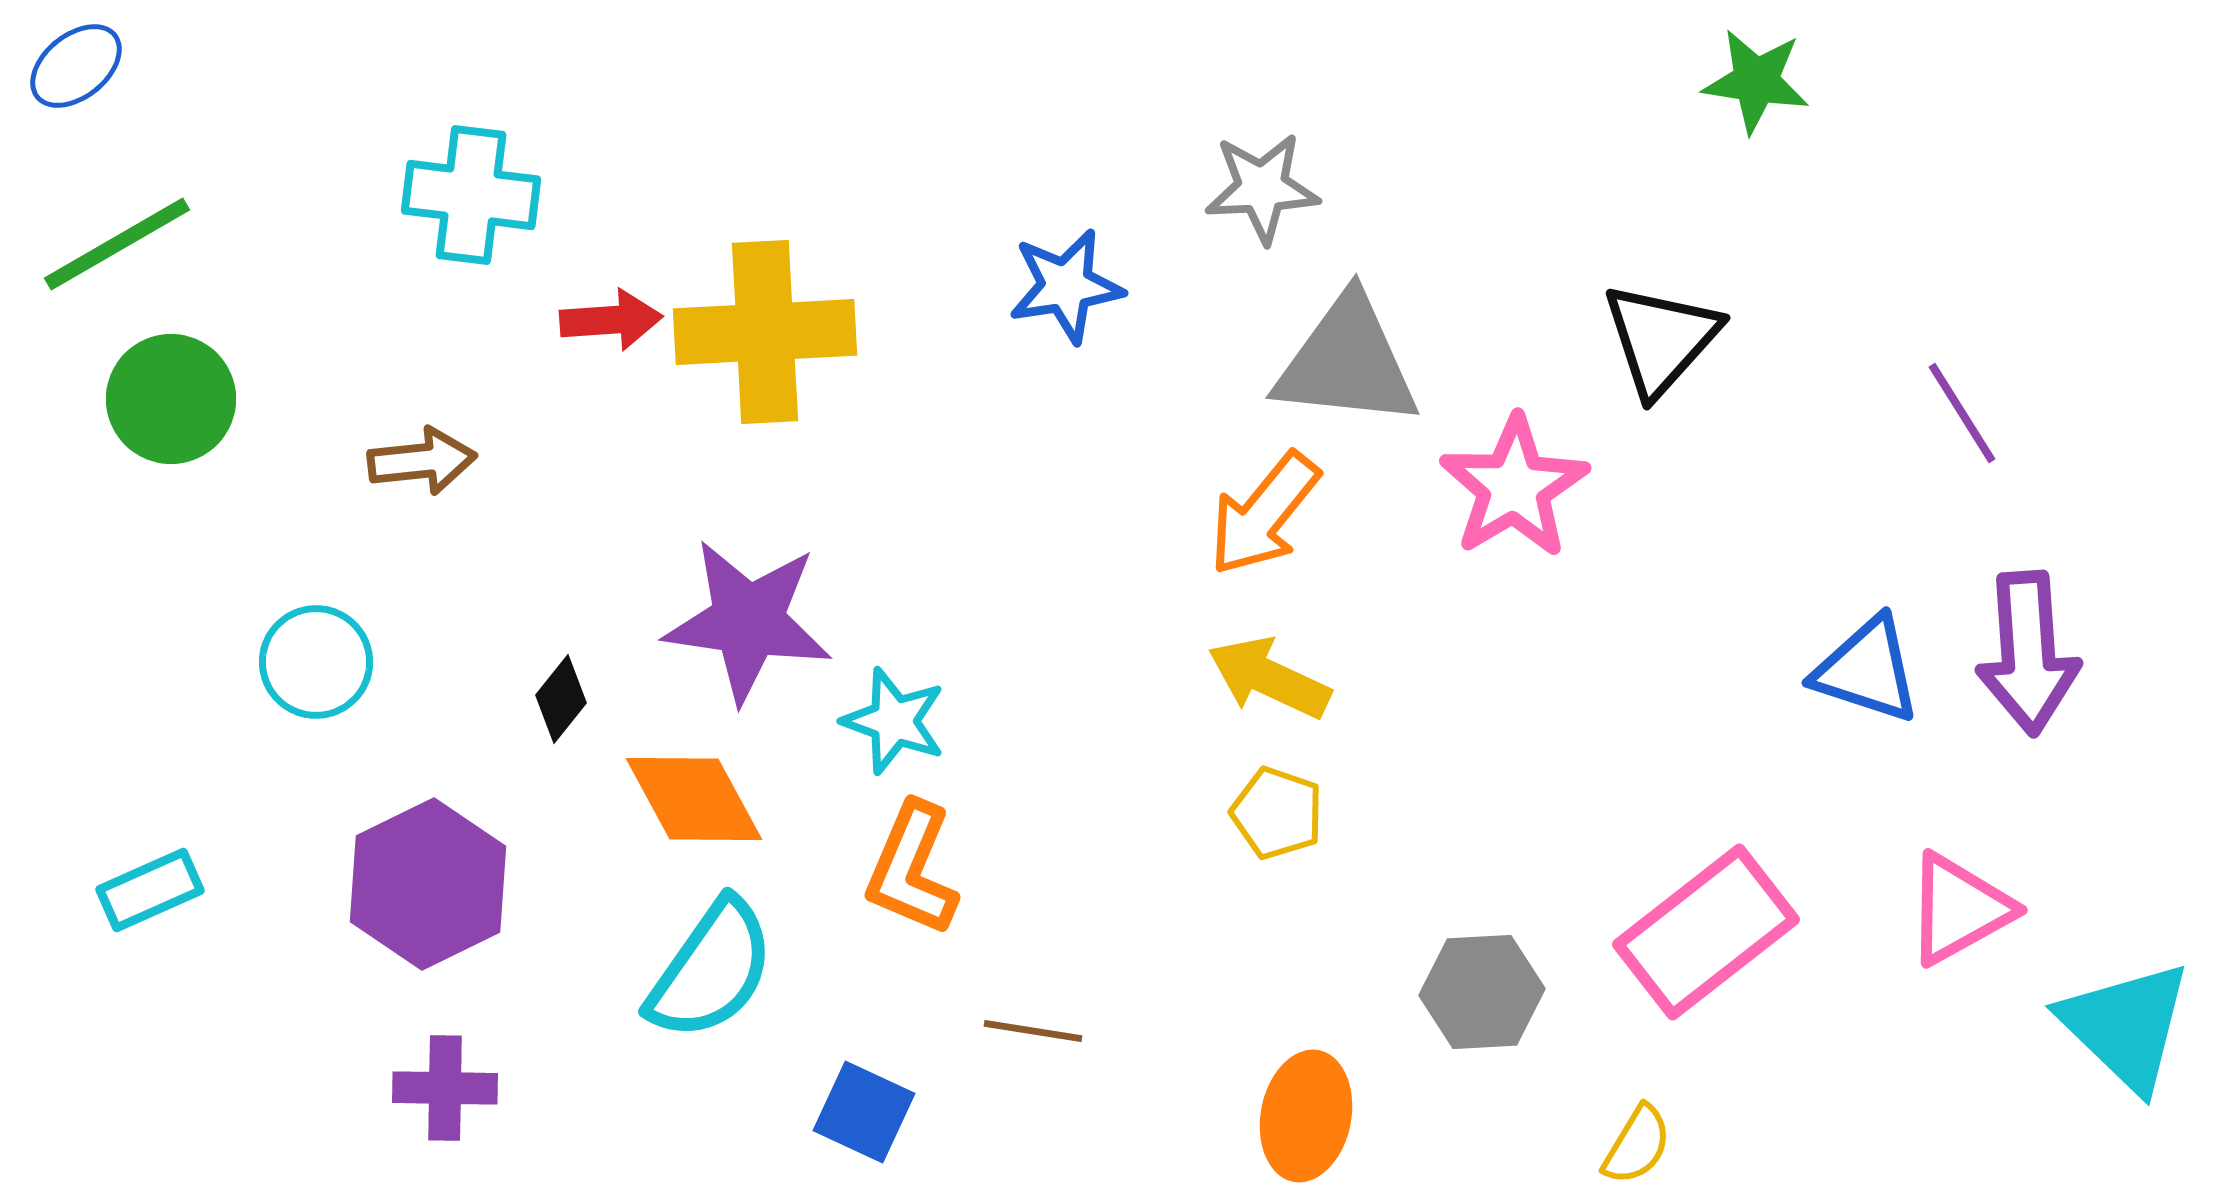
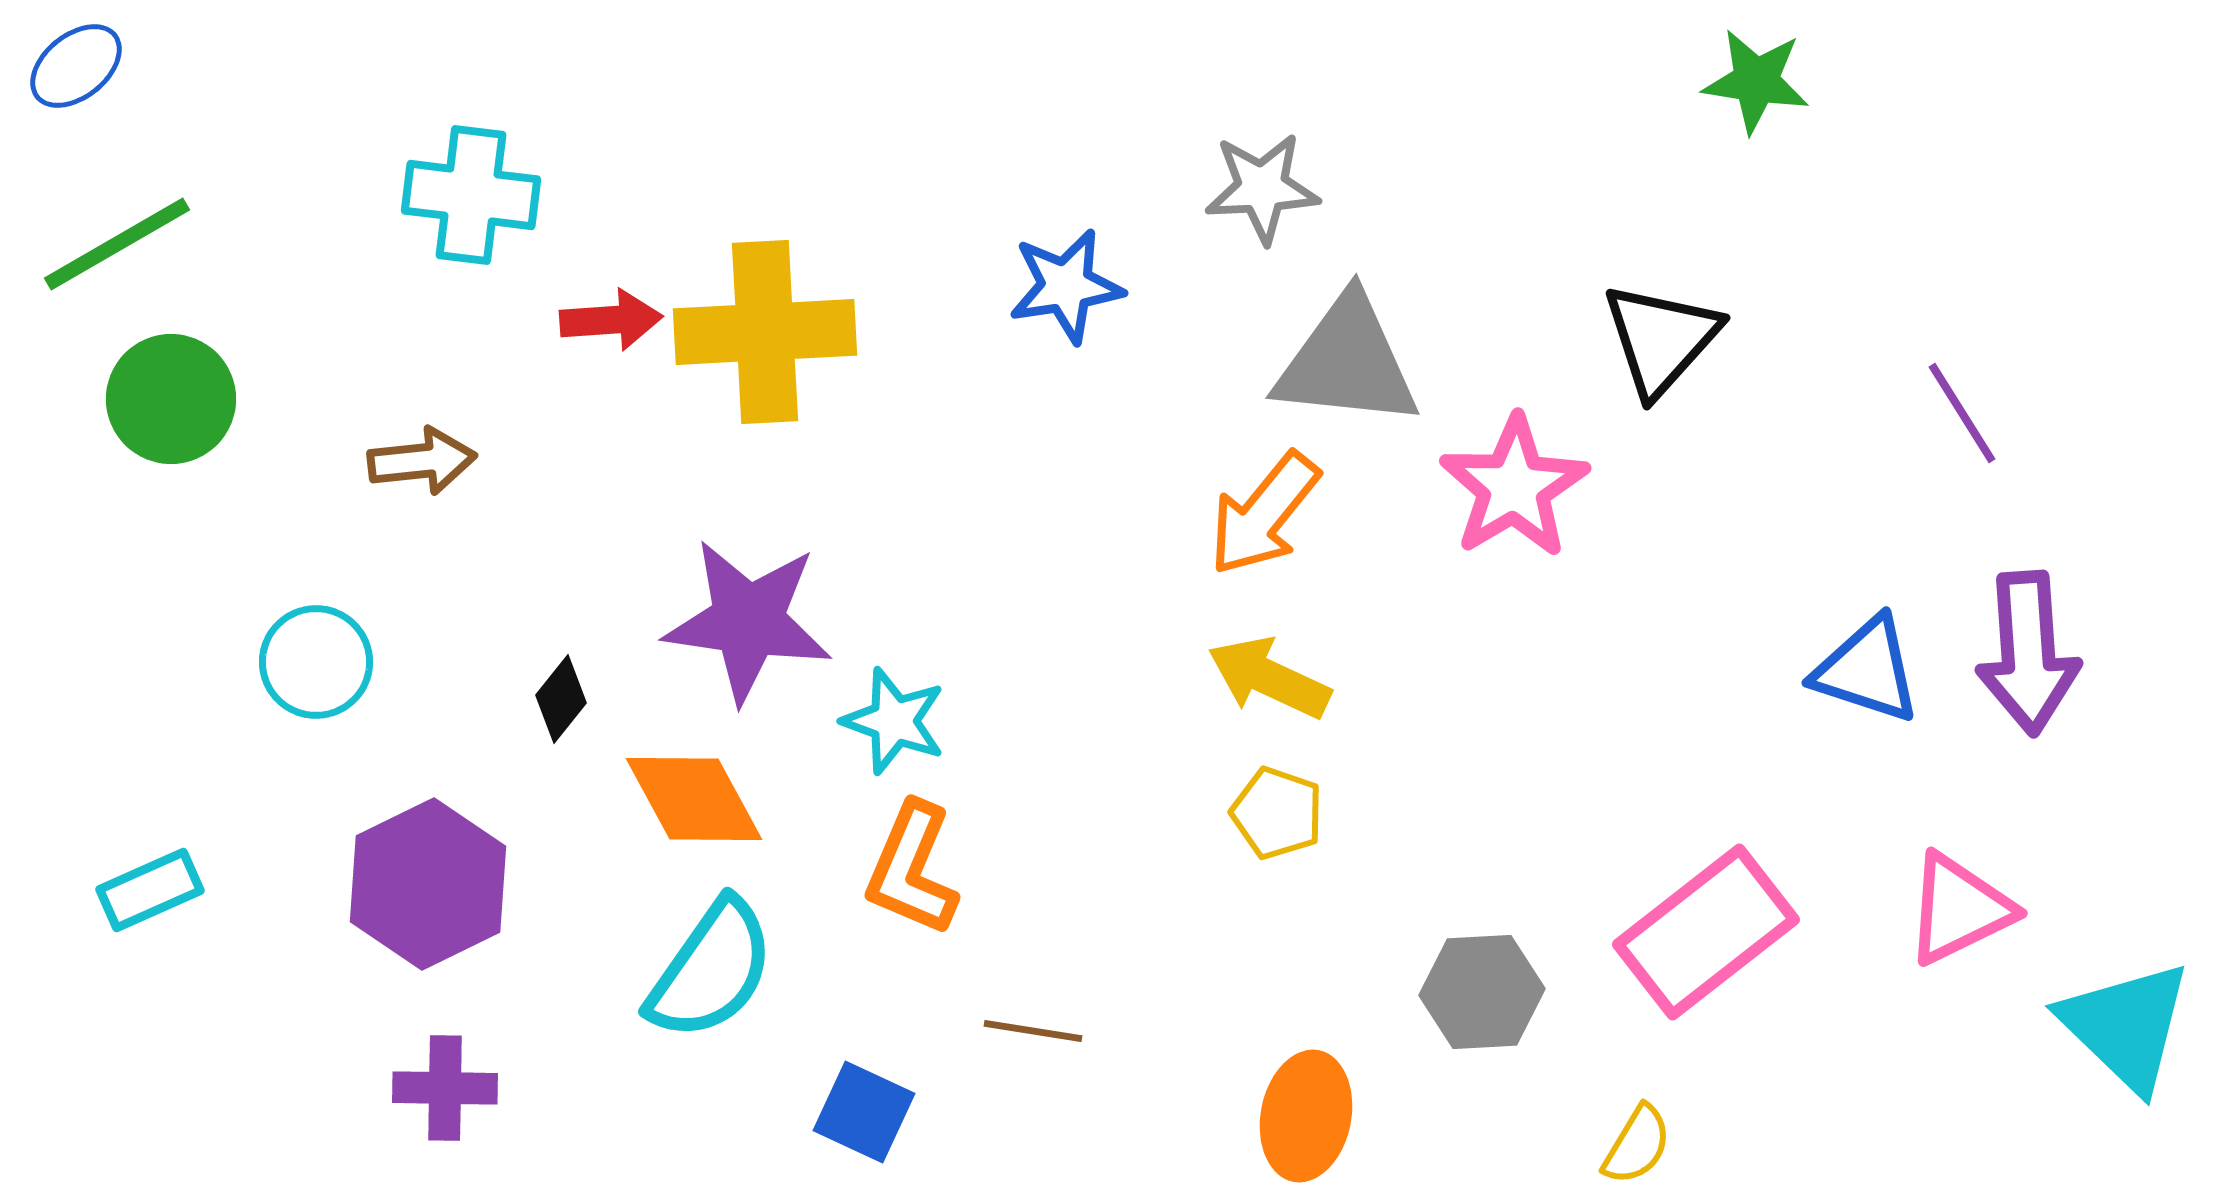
pink triangle: rotated 3 degrees clockwise
